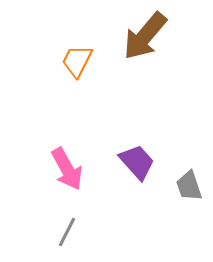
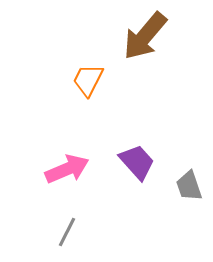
orange trapezoid: moved 11 px right, 19 px down
pink arrow: rotated 84 degrees counterclockwise
